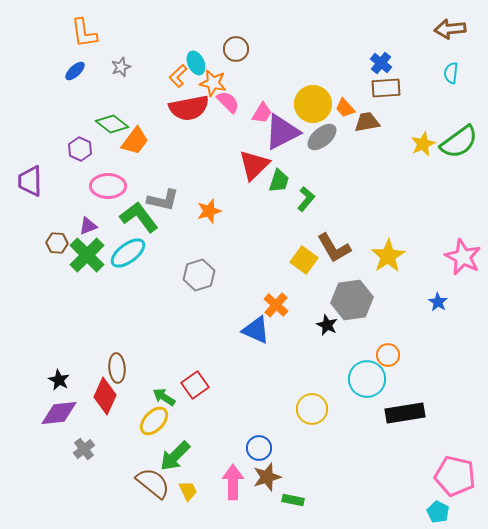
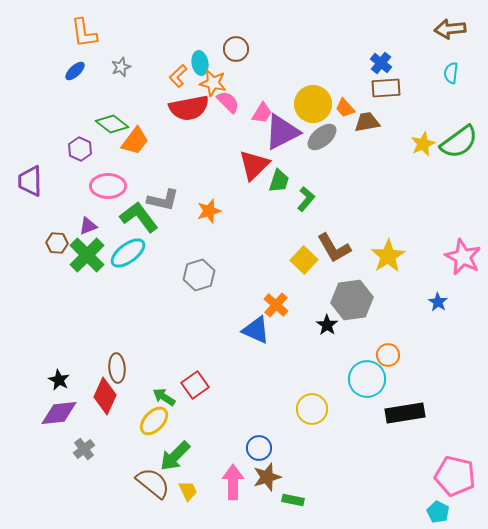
cyan ellipse at (196, 63): moved 4 px right; rotated 15 degrees clockwise
yellow square at (304, 260): rotated 8 degrees clockwise
black star at (327, 325): rotated 10 degrees clockwise
